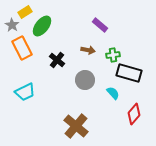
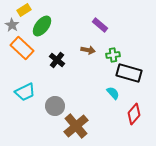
yellow rectangle: moved 1 px left, 2 px up
orange rectangle: rotated 20 degrees counterclockwise
gray circle: moved 30 px left, 26 px down
brown cross: rotated 10 degrees clockwise
